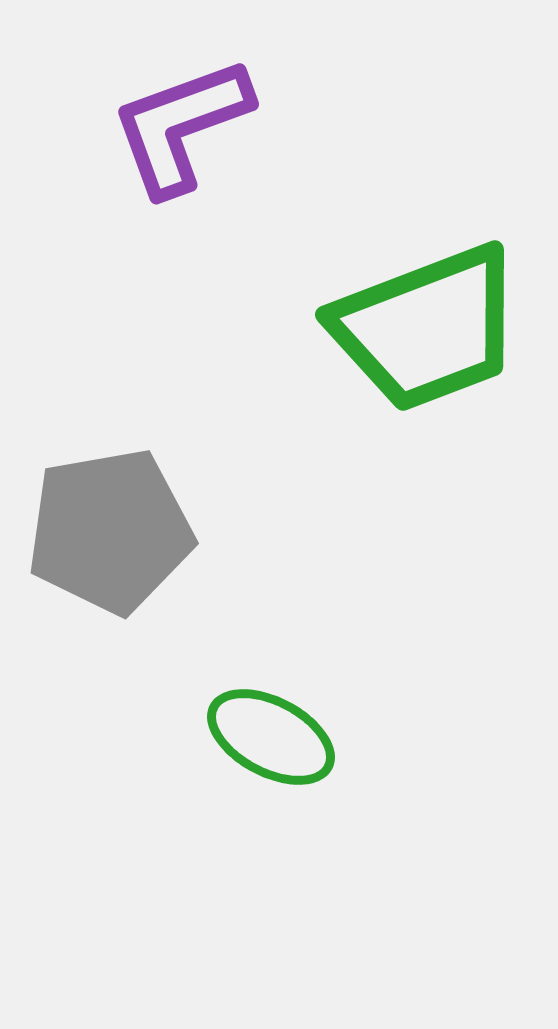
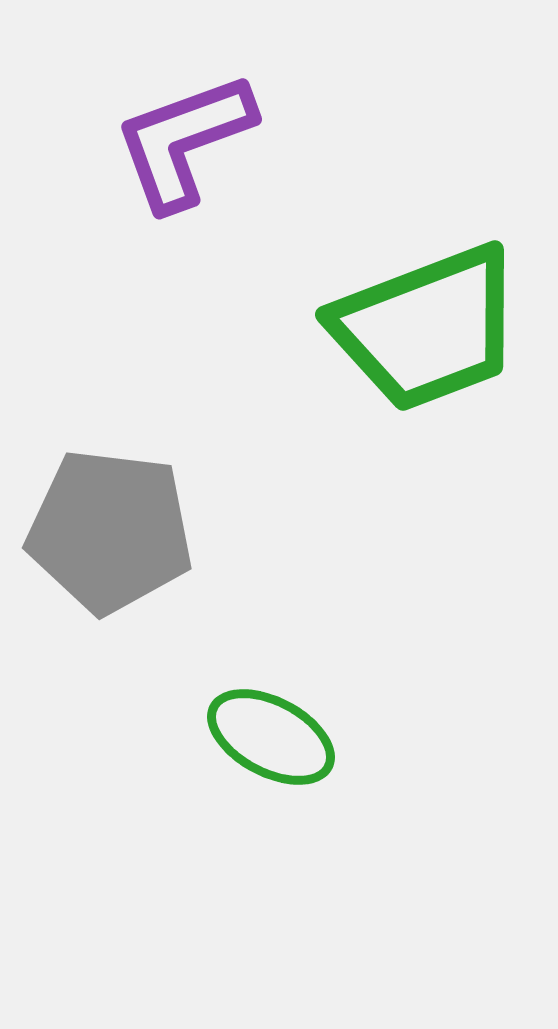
purple L-shape: moved 3 px right, 15 px down
gray pentagon: rotated 17 degrees clockwise
